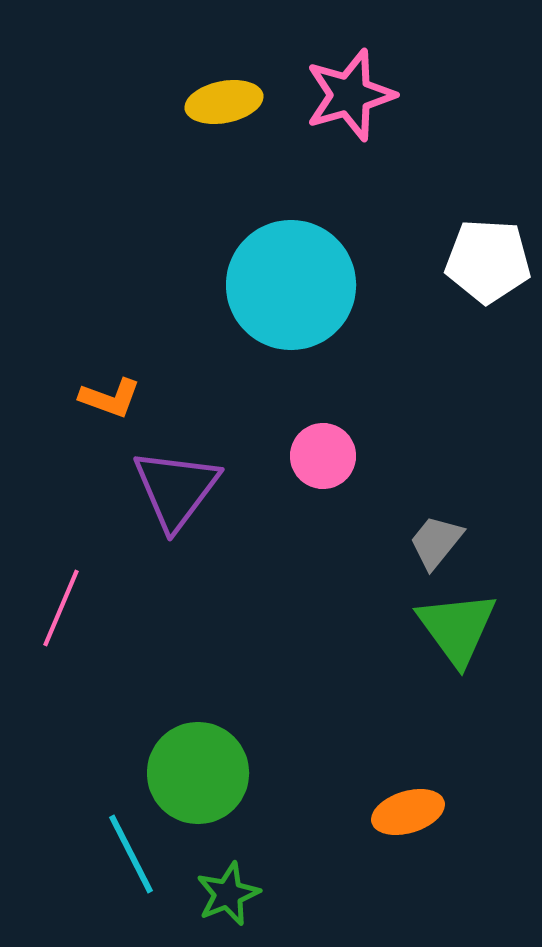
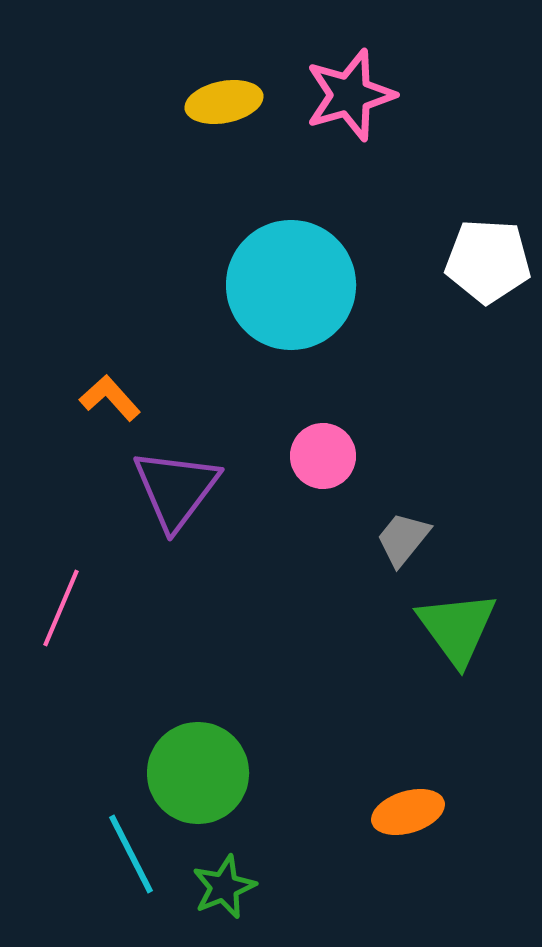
orange L-shape: rotated 152 degrees counterclockwise
gray trapezoid: moved 33 px left, 3 px up
green star: moved 4 px left, 7 px up
